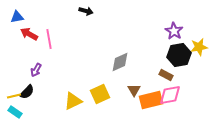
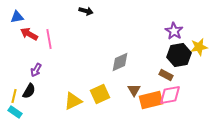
black semicircle: moved 2 px right, 1 px up; rotated 14 degrees counterclockwise
yellow line: rotated 64 degrees counterclockwise
